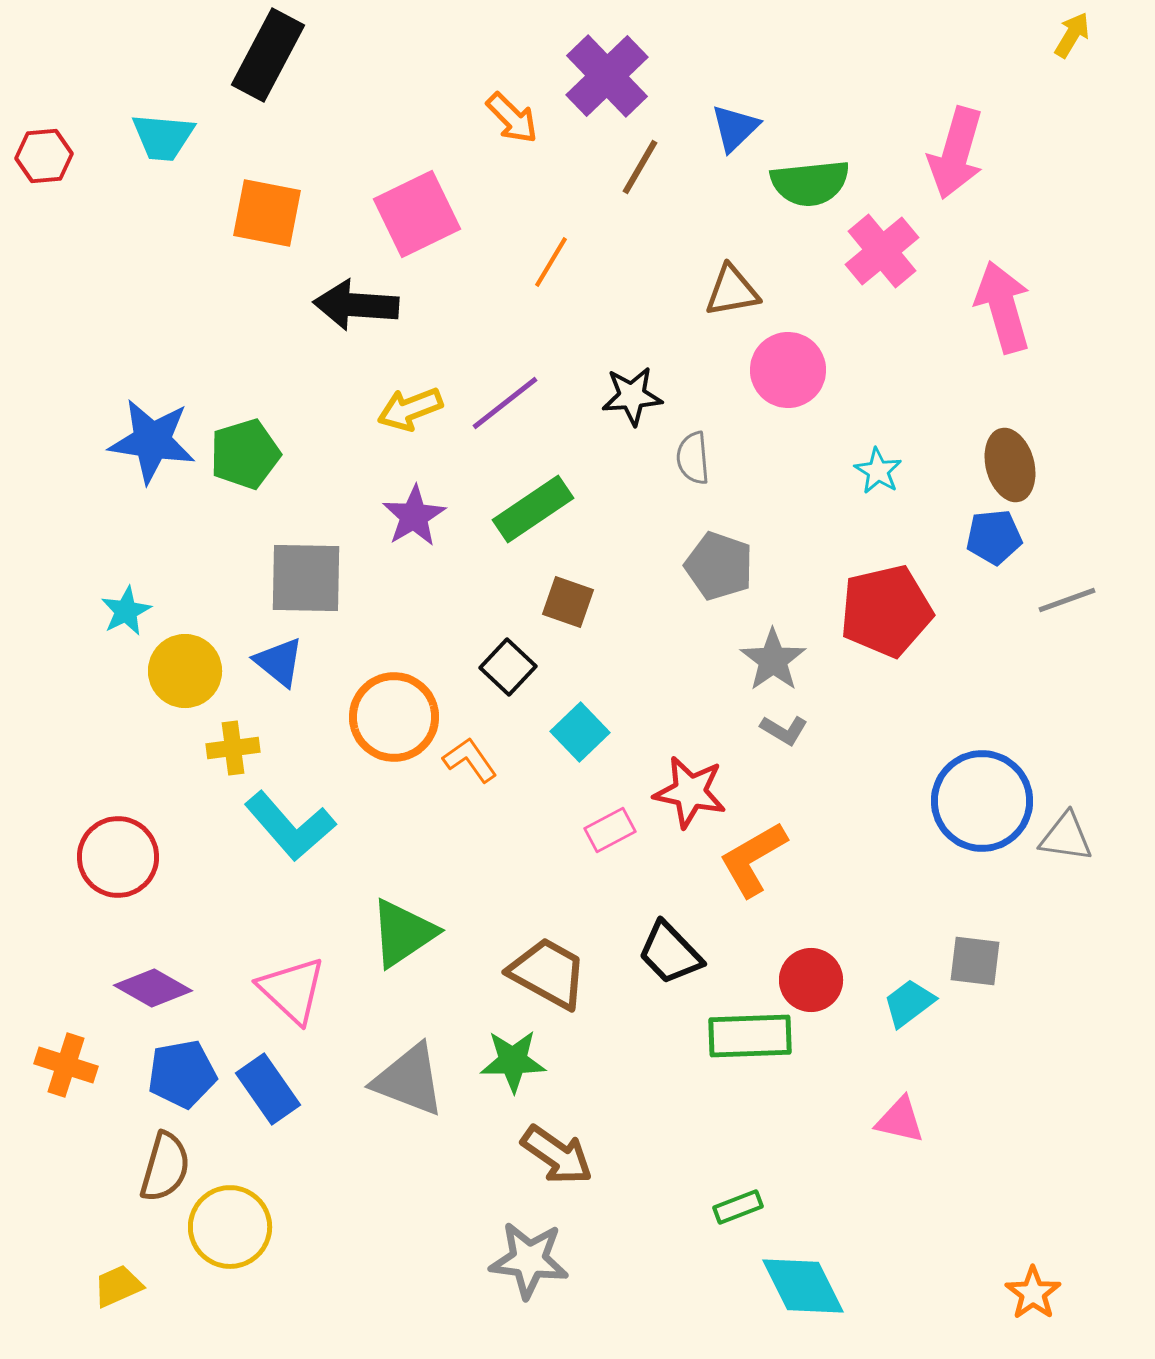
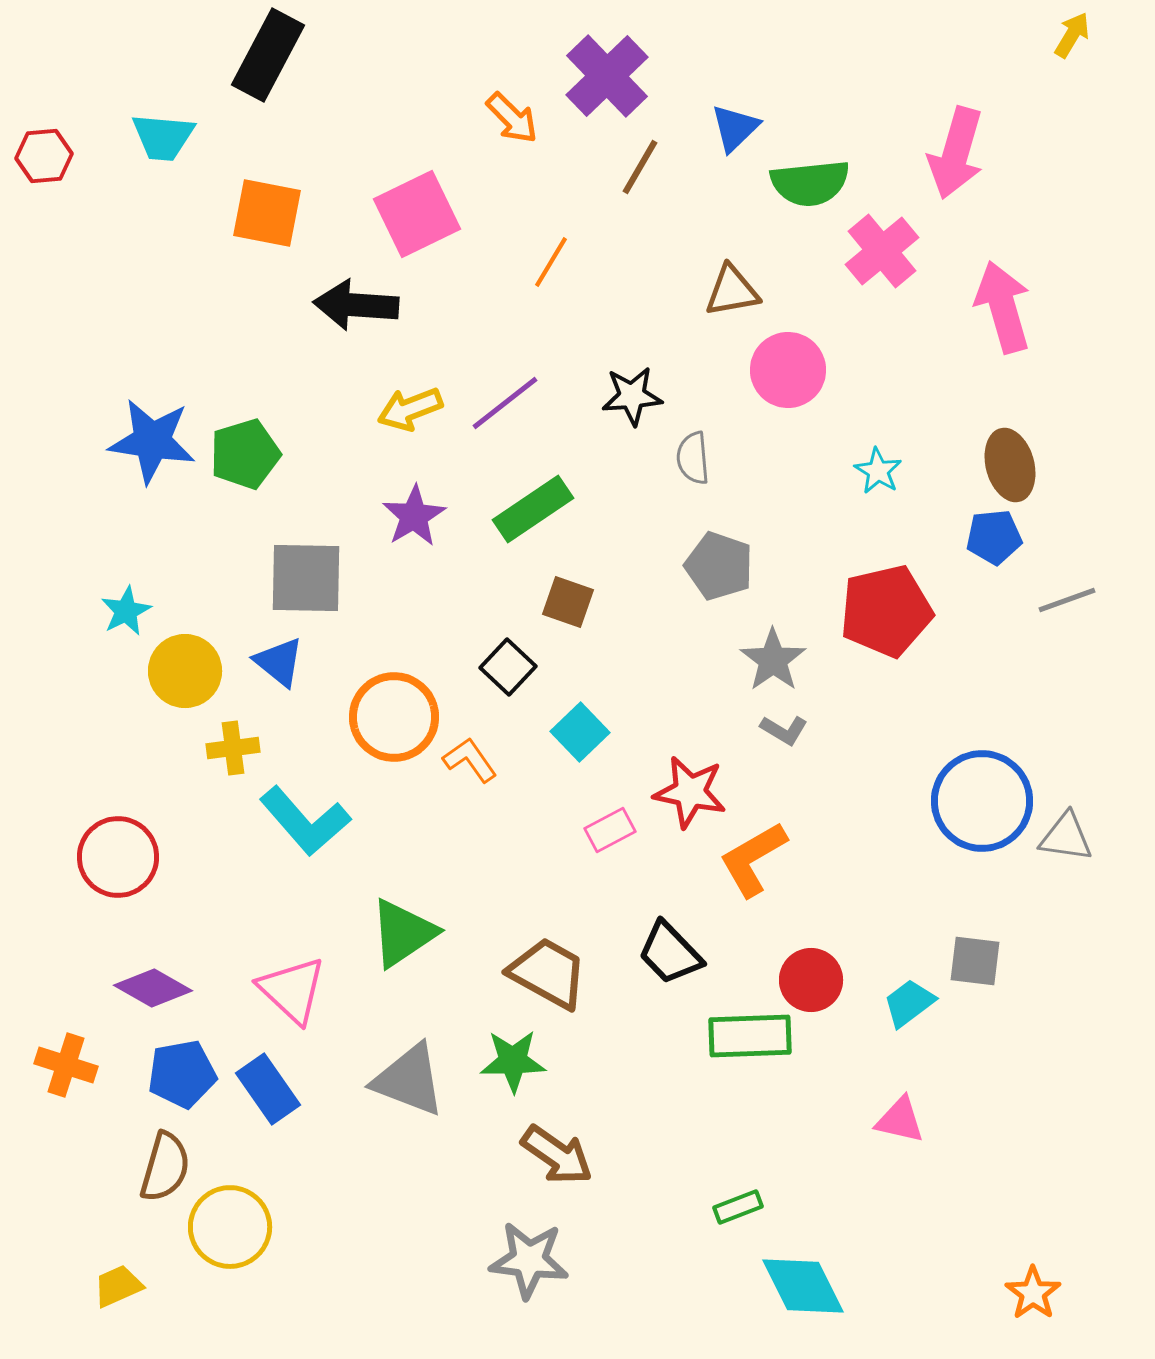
cyan L-shape at (290, 826): moved 15 px right, 5 px up
